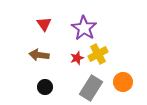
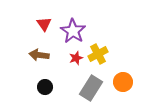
purple star: moved 11 px left, 3 px down
red star: moved 1 px left
